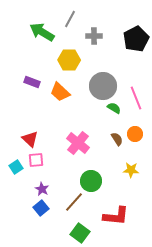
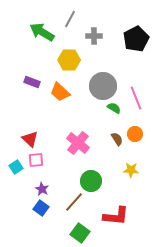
blue square: rotated 14 degrees counterclockwise
